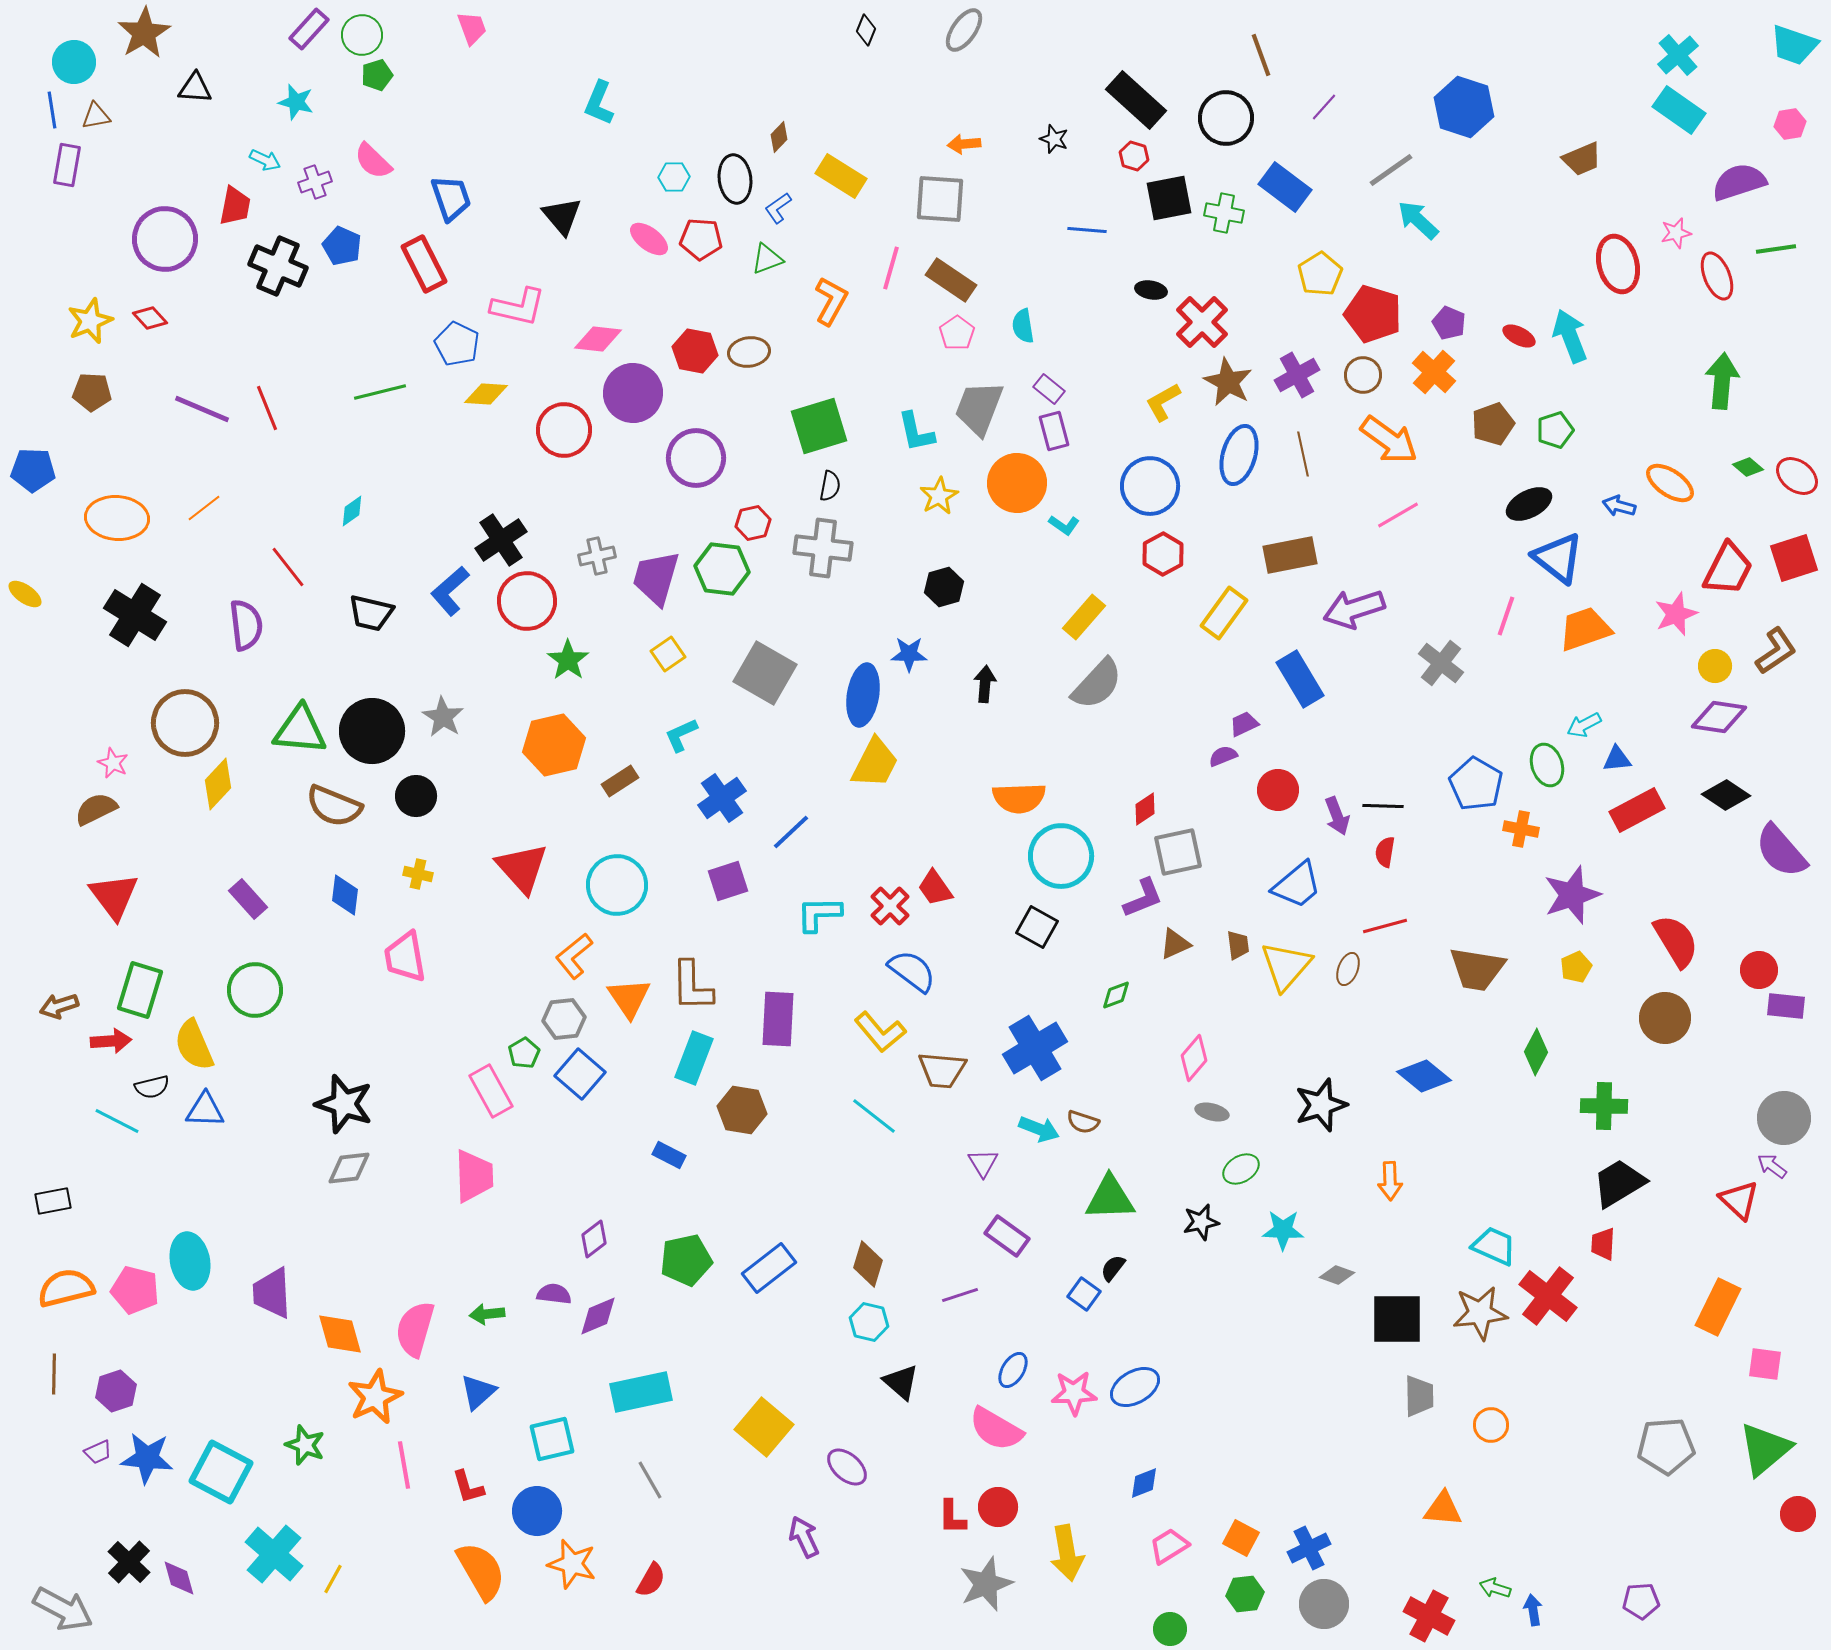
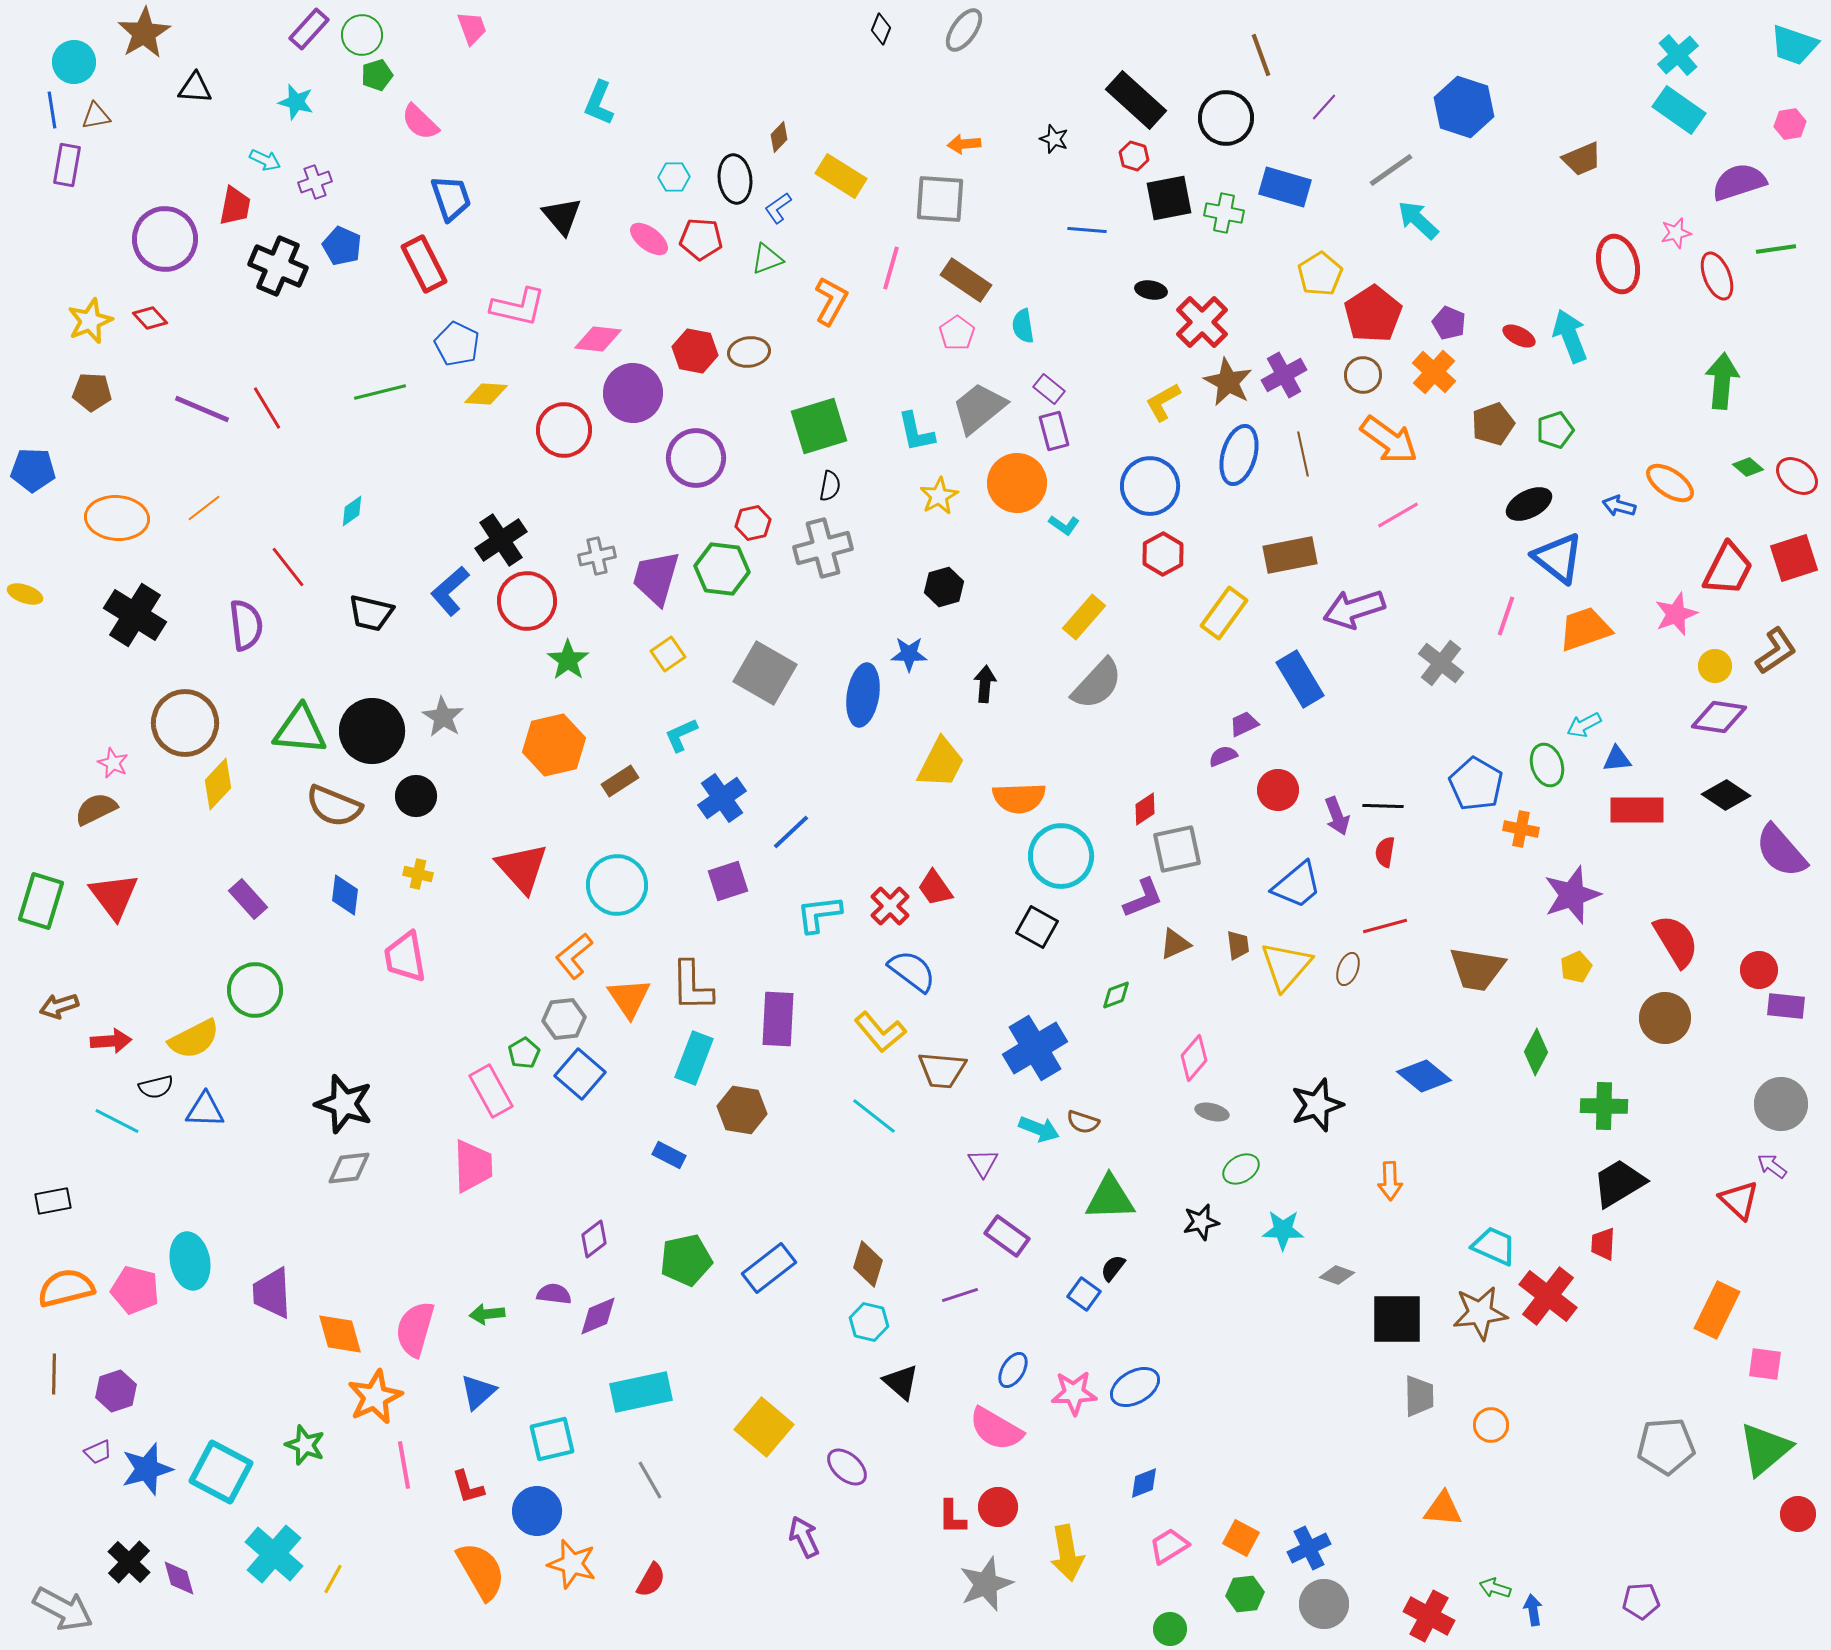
black diamond at (866, 30): moved 15 px right, 1 px up
pink semicircle at (373, 161): moved 47 px right, 39 px up
blue rectangle at (1285, 187): rotated 21 degrees counterclockwise
brown rectangle at (951, 280): moved 15 px right
red pentagon at (1373, 314): rotated 22 degrees clockwise
purple cross at (1297, 375): moved 13 px left
red line at (267, 408): rotated 9 degrees counterclockwise
gray trapezoid at (979, 408): rotated 30 degrees clockwise
gray cross at (823, 548): rotated 22 degrees counterclockwise
yellow ellipse at (25, 594): rotated 16 degrees counterclockwise
yellow trapezoid at (875, 763): moved 66 px right
red rectangle at (1637, 810): rotated 28 degrees clockwise
gray square at (1178, 852): moved 1 px left, 3 px up
cyan L-shape at (819, 914): rotated 6 degrees counterclockwise
green rectangle at (140, 990): moved 99 px left, 89 px up
yellow semicircle at (194, 1045): moved 6 px up; rotated 94 degrees counterclockwise
black semicircle at (152, 1087): moved 4 px right
black star at (1321, 1105): moved 4 px left
gray circle at (1784, 1118): moved 3 px left, 14 px up
pink trapezoid at (474, 1176): moved 1 px left, 10 px up
orange rectangle at (1718, 1307): moved 1 px left, 3 px down
blue star at (147, 1458): moved 11 px down; rotated 22 degrees counterclockwise
